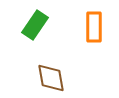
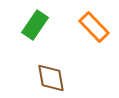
orange rectangle: rotated 44 degrees counterclockwise
